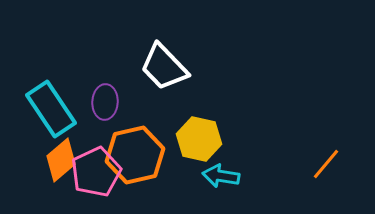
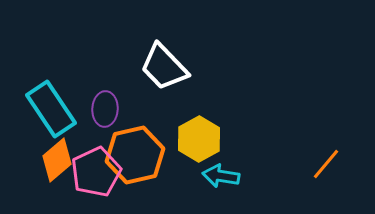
purple ellipse: moved 7 px down
yellow hexagon: rotated 18 degrees clockwise
orange diamond: moved 4 px left
